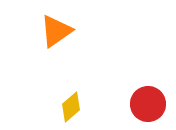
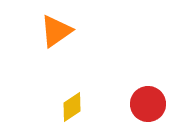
yellow diamond: moved 1 px right; rotated 8 degrees clockwise
